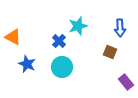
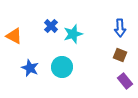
cyan star: moved 5 px left, 8 px down
orange triangle: moved 1 px right, 1 px up
blue cross: moved 8 px left, 15 px up
brown square: moved 10 px right, 3 px down
blue star: moved 3 px right, 4 px down
purple rectangle: moved 1 px left, 1 px up
